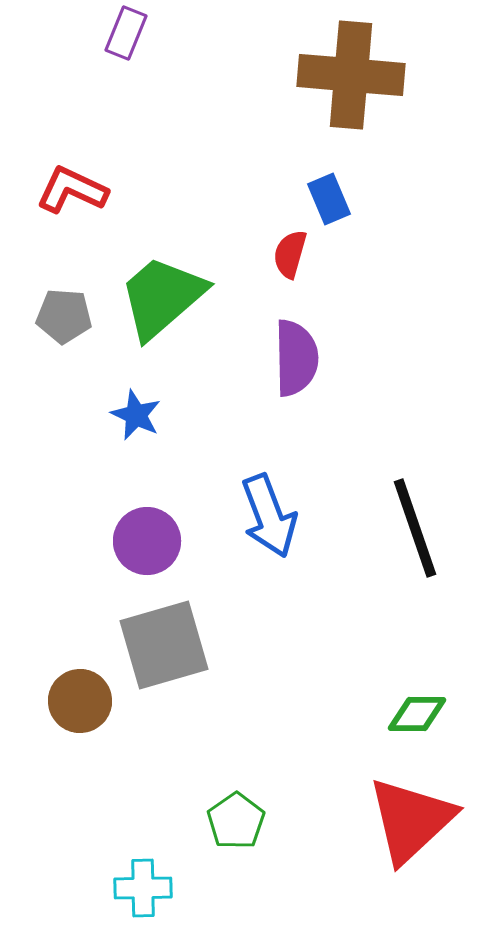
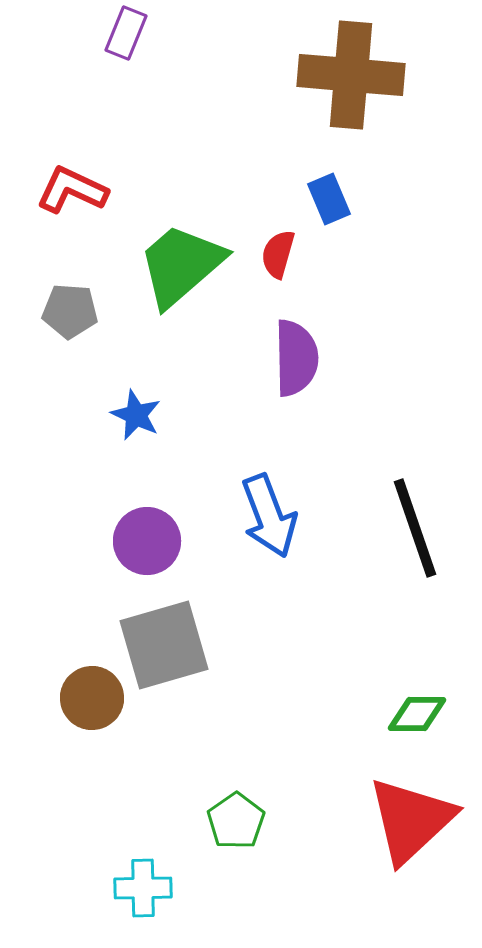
red semicircle: moved 12 px left
green trapezoid: moved 19 px right, 32 px up
gray pentagon: moved 6 px right, 5 px up
brown circle: moved 12 px right, 3 px up
